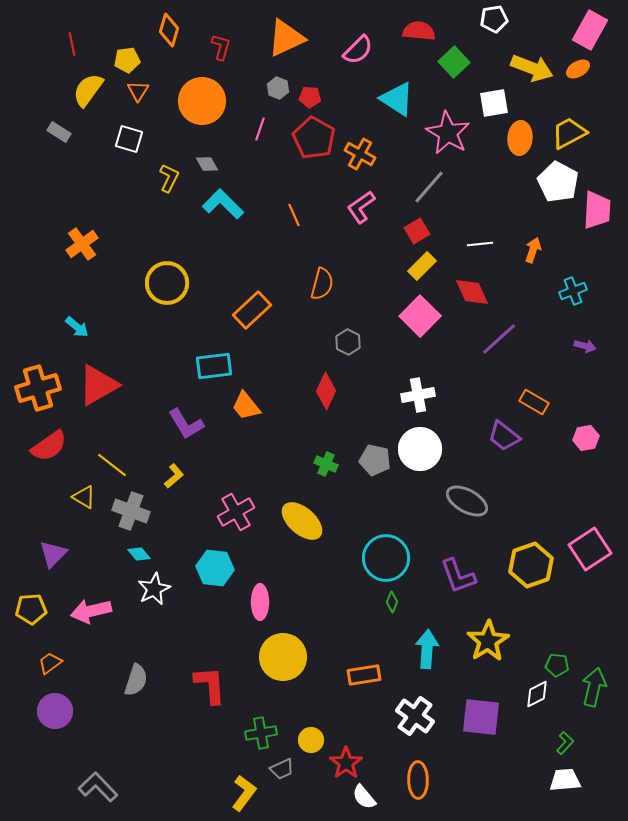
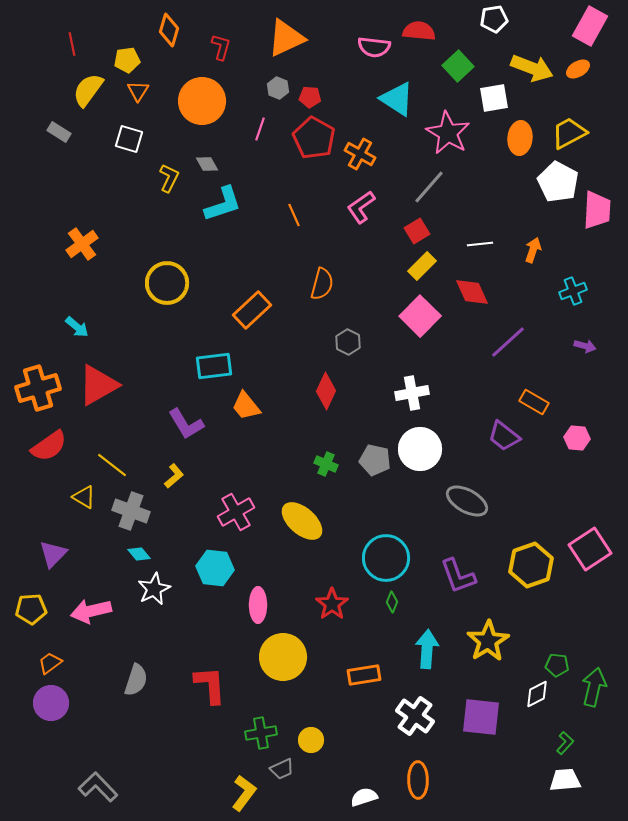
pink rectangle at (590, 30): moved 4 px up
pink semicircle at (358, 50): moved 16 px right, 3 px up; rotated 52 degrees clockwise
green square at (454, 62): moved 4 px right, 4 px down
white square at (494, 103): moved 5 px up
cyan L-shape at (223, 204): rotated 117 degrees clockwise
purple line at (499, 339): moved 9 px right, 3 px down
white cross at (418, 395): moved 6 px left, 2 px up
pink hexagon at (586, 438): moved 9 px left; rotated 15 degrees clockwise
pink ellipse at (260, 602): moved 2 px left, 3 px down
purple circle at (55, 711): moved 4 px left, 8 px up
red star at (346, 763): moved 14 px left, 159 px up
white semicircle at (364, 797): rotated 112 degrees clockwise
